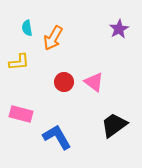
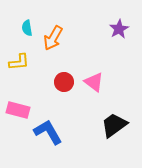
pink rectangle: moved 3 px left, 4 px up
blue L-shape: moved 9 px left, 5 px up
